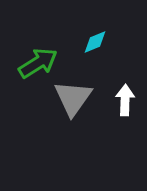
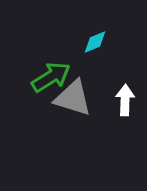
green arrow: moved 13 px right, 14 px down
gray triangle: rotated 48 degrees counterclockwise
